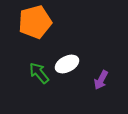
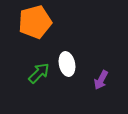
white ellipse: rotated 75 degrees counterclockwise
green arrow: rotated 85 degrees clockwise
